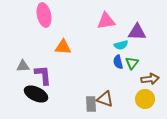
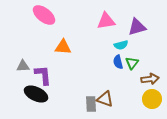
pink ellipse: rotated 40 degrees counterclockwise
purple triangle: moved 5 px up; rotated 18 degrees counterclockwise
yellow circle: moved 7 px right
